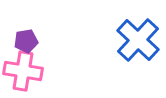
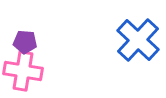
purple pentagon: moved 1 px left, 1 px down; rotated 15 degrees clockwise
